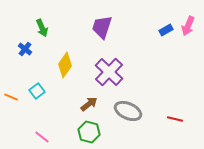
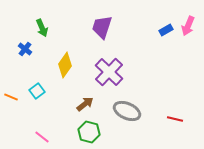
brown arrow: moved 4 px left
gray ellipse: moved 1 px left
